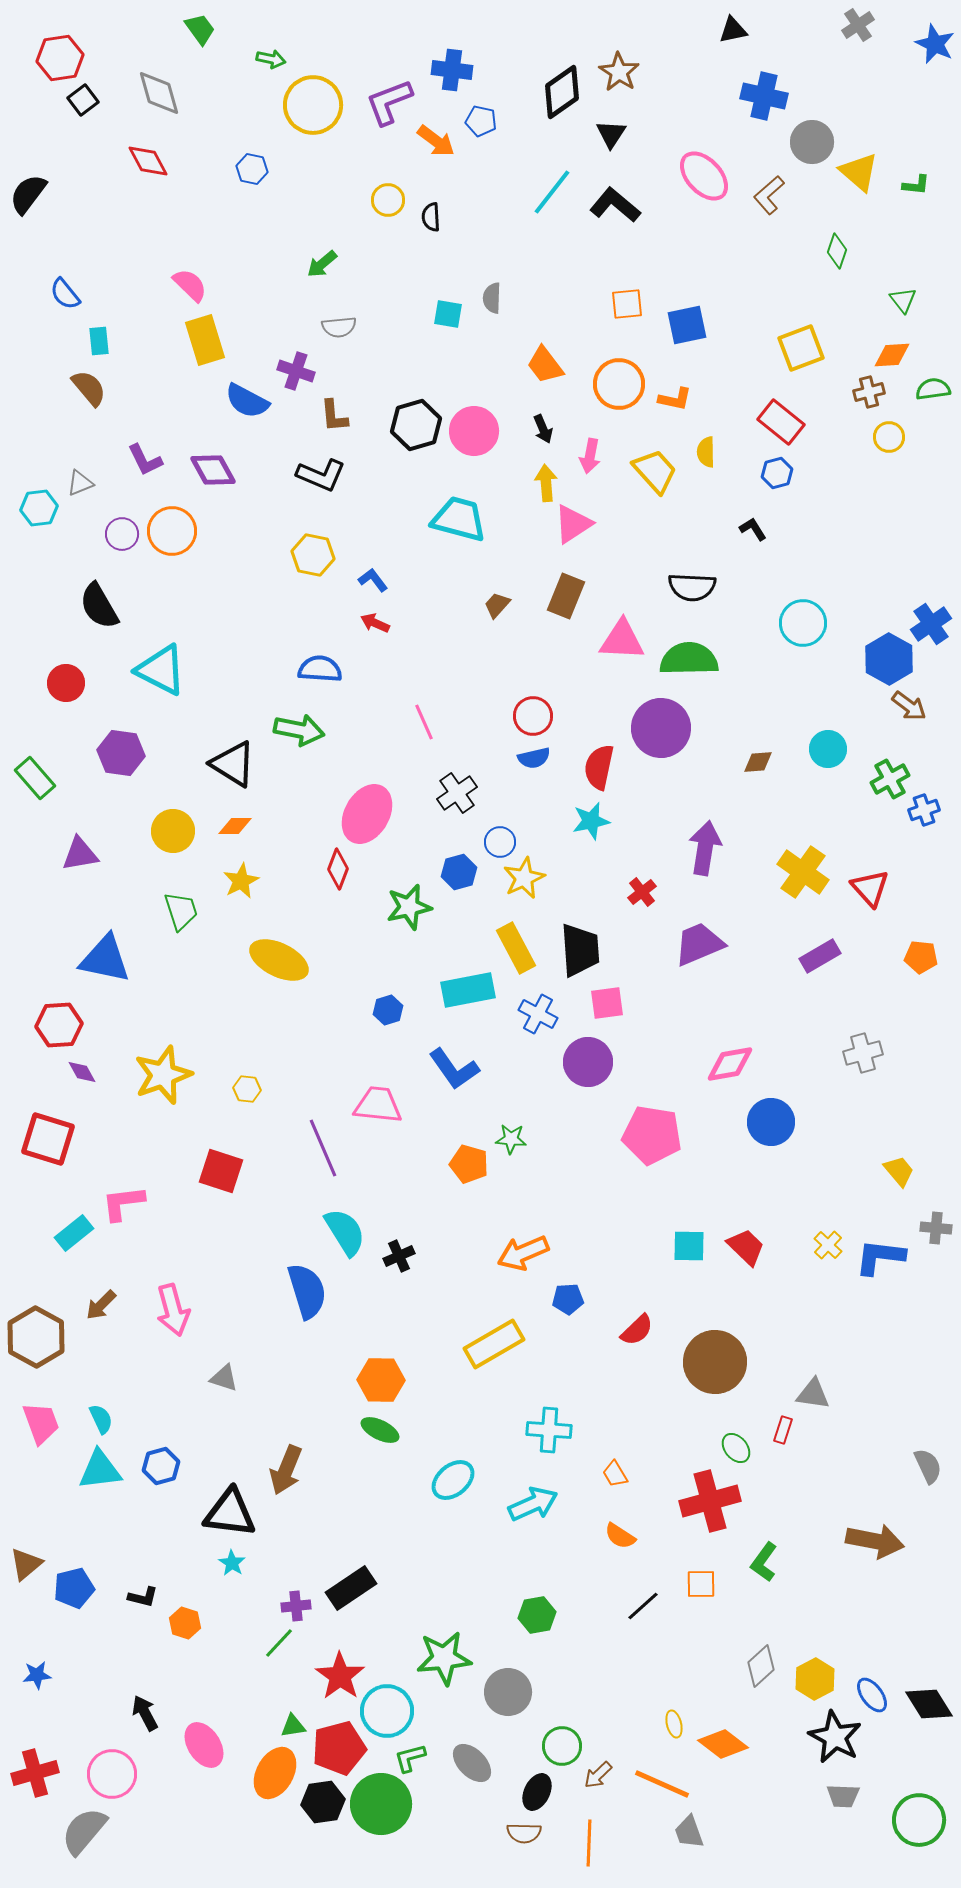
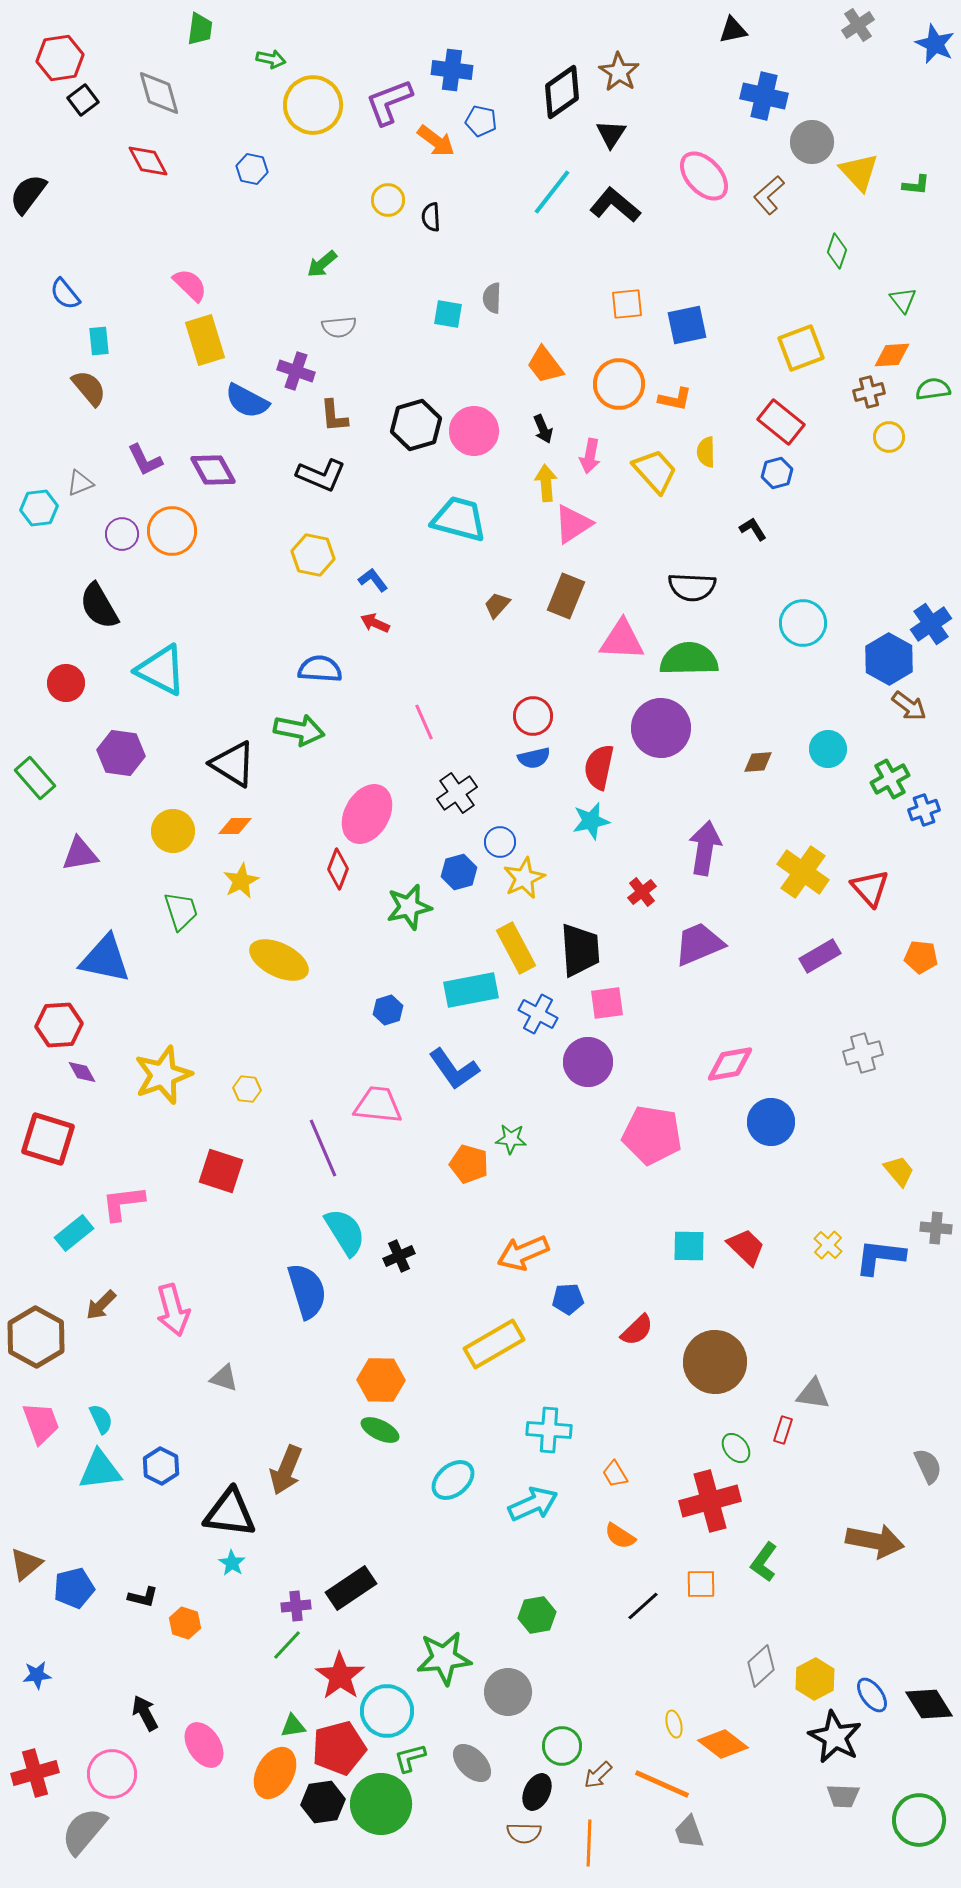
green trapezoid at (200, 29): rotated 44 degrees clockwise
yellow triangle at (859, 172): rotated 6 degrees clockwise
cyan rectangle at (468, 990): moved 3 px right
blue hexagon at (161, 1466): rotated 18 degrees counterclockwise
green line at (279, 1643): moved 8 px right, 2 px down
